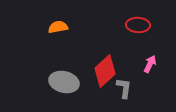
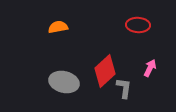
pink arrow: moved 4 px down
